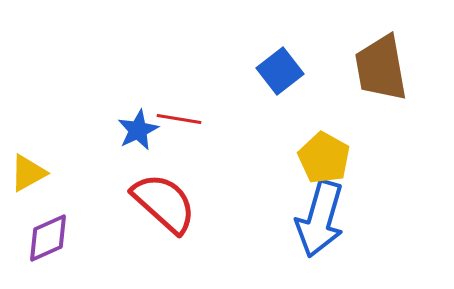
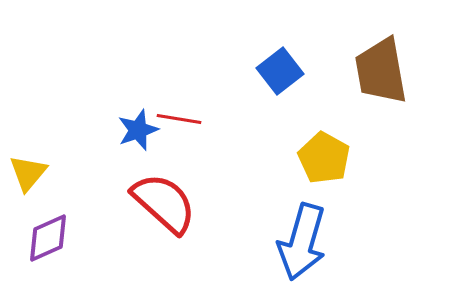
brown trapezoid: moved 3 px down
blue star: rotated 6 degrees clockwise
yellow triangle: rotated 21 degrees counterclockwise
blue arrow: moved 18 px left, 23 px down
